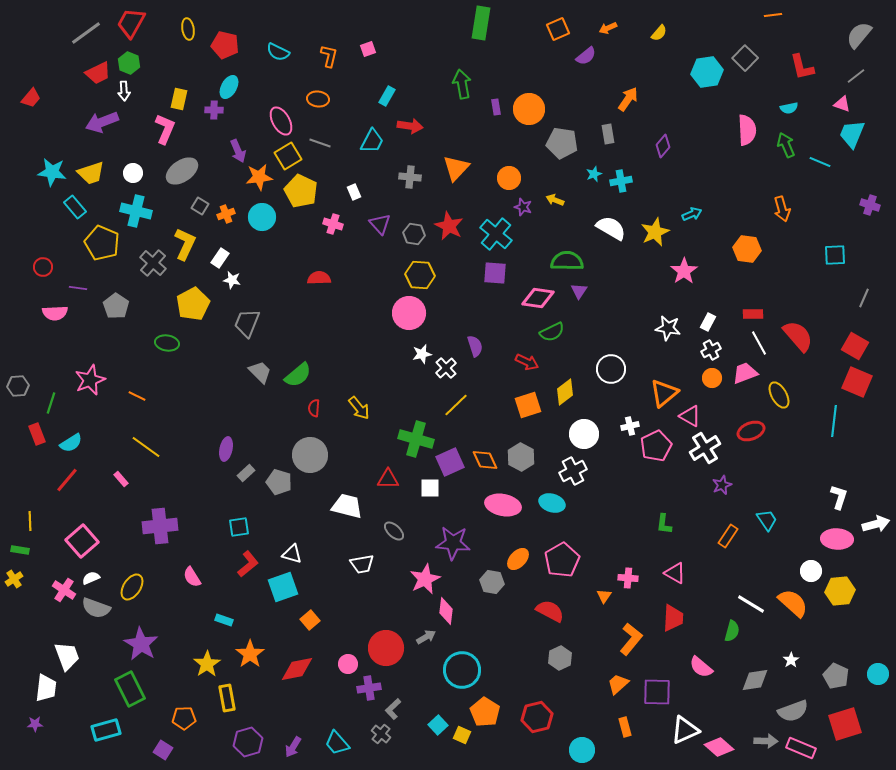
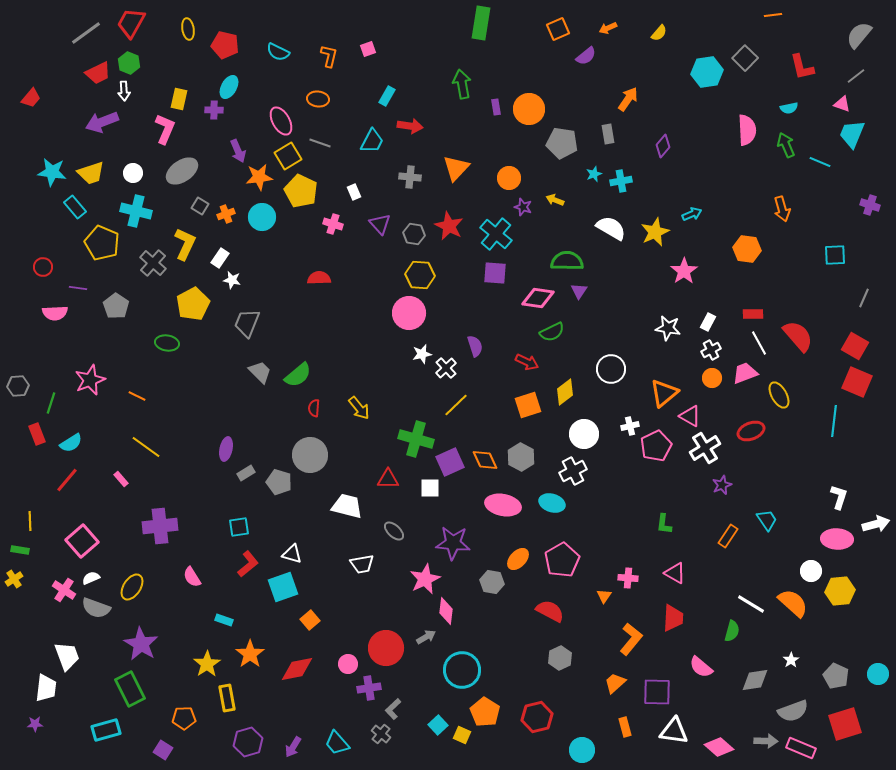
gray rectangle at (246, 473): rotated 12 degrees clockwise
orange trapezoid at (618, 684): moved 3 px left, 1 px up
white triangle at (685, 730): moved 11 px left, 1 px down; rotated 32 degrees clockwise
